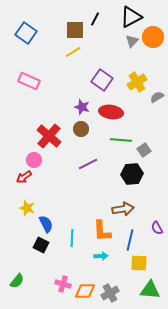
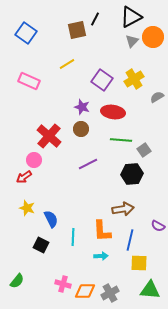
brown square: moved 2 px right; rotated 12 degrees counterclockwise
yellow line: moved 6 px left, 12 px down
yellow cross: moved 3 px left, 3 px up
red ellipse: moved 2 px right
blue semicircle: moved 5 px right, 5 px up
purple semicircle: moved 1 px right, 2 px up; rotated 32 degrees counterclockwise
cyan line: moved 1 px right, 1 px up
